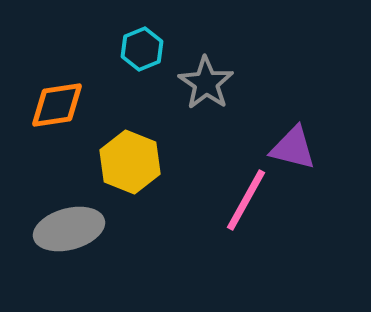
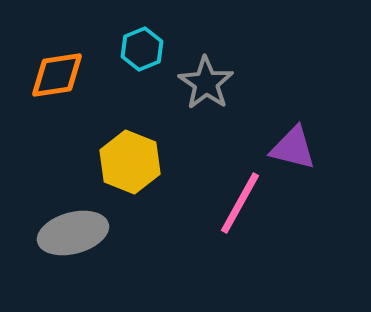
orange diamond: moved 30 px up
pink line: moved 6 px left, 3 px down
gray ellipse: moved 4 px right, 4 px down
